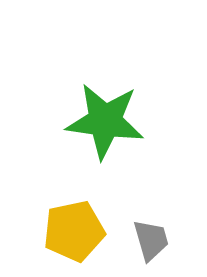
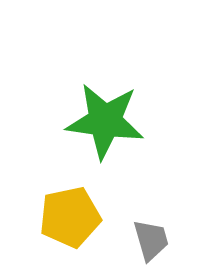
yellow pentagon: moved 4 px left, 14 px up
